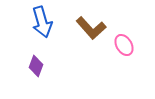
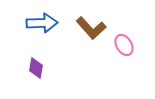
blue arrow: moved 1 px down; rotated 76 degrees counterclockwise
purple diamond: moved 2 px down; rotated 10 degrees counterclockwise
